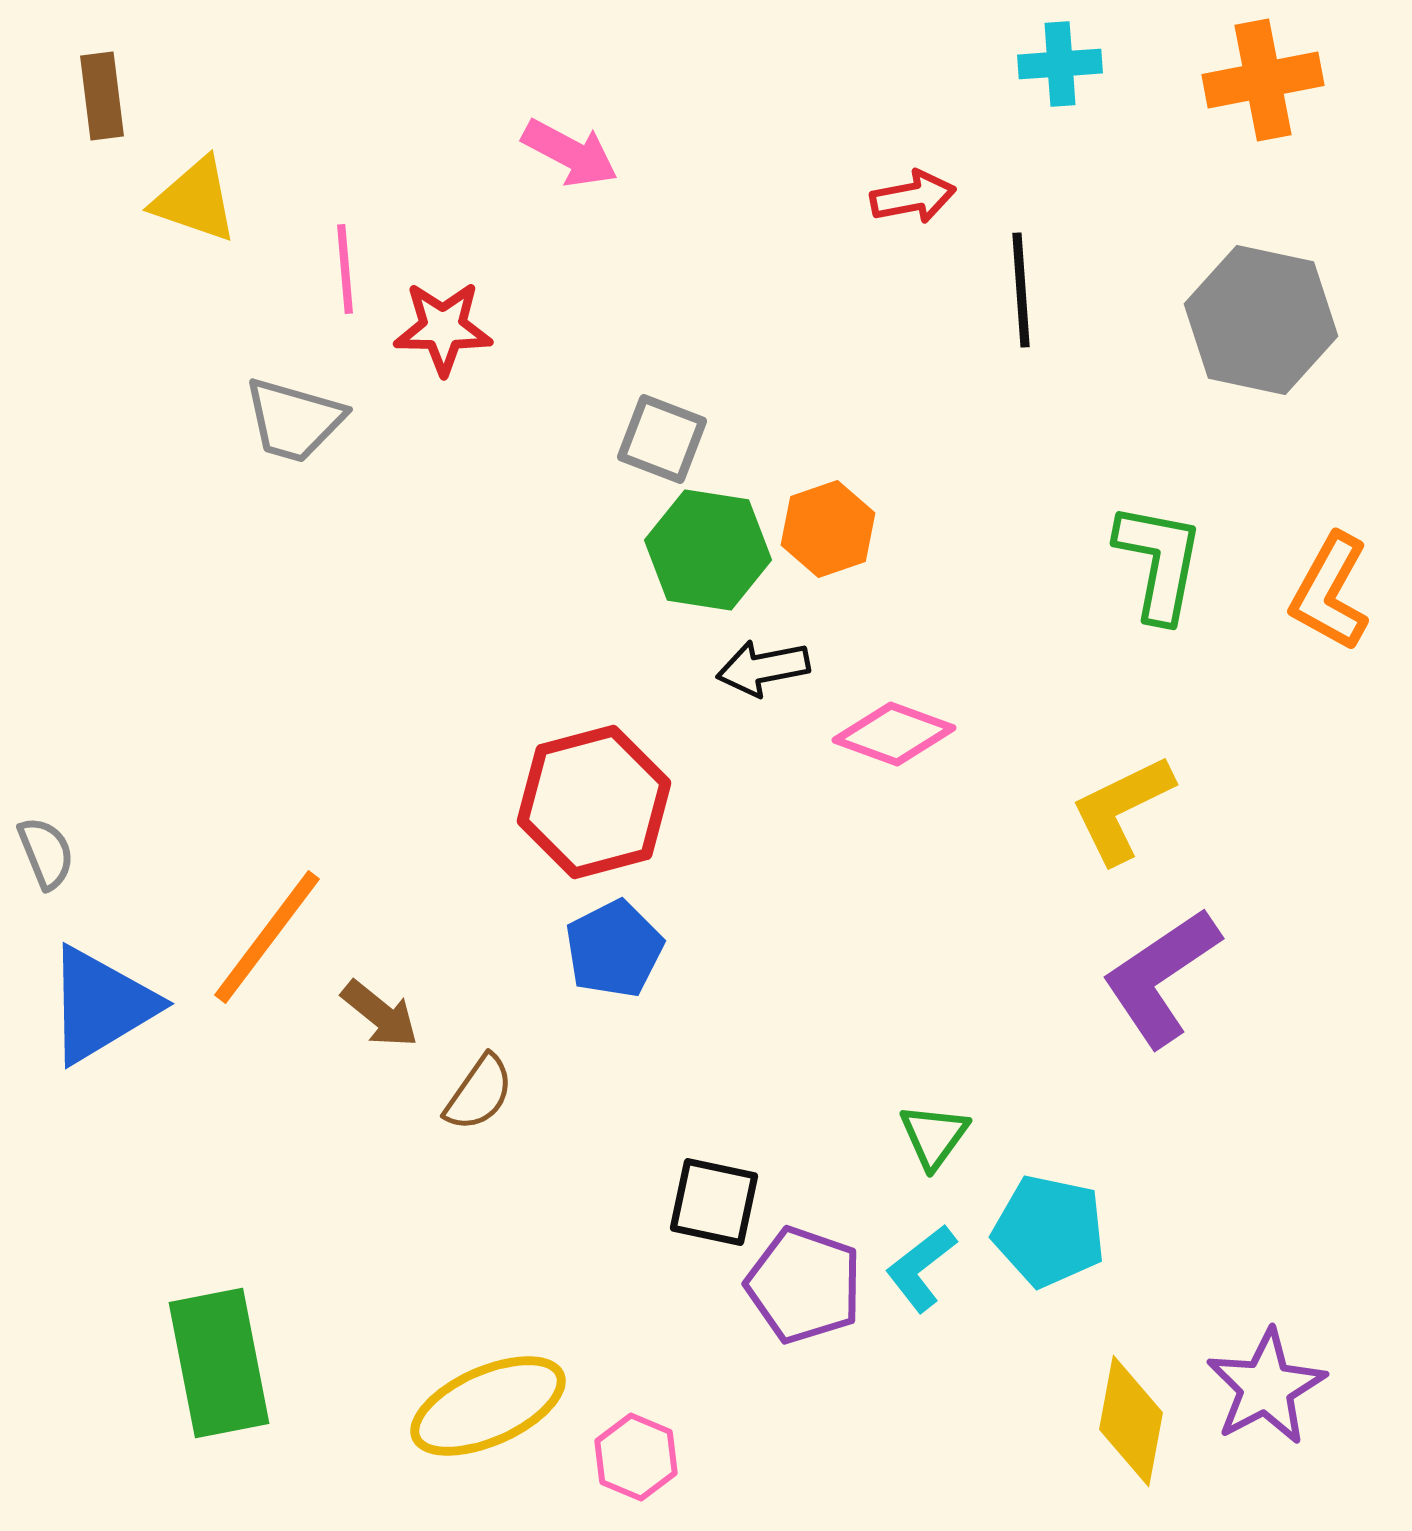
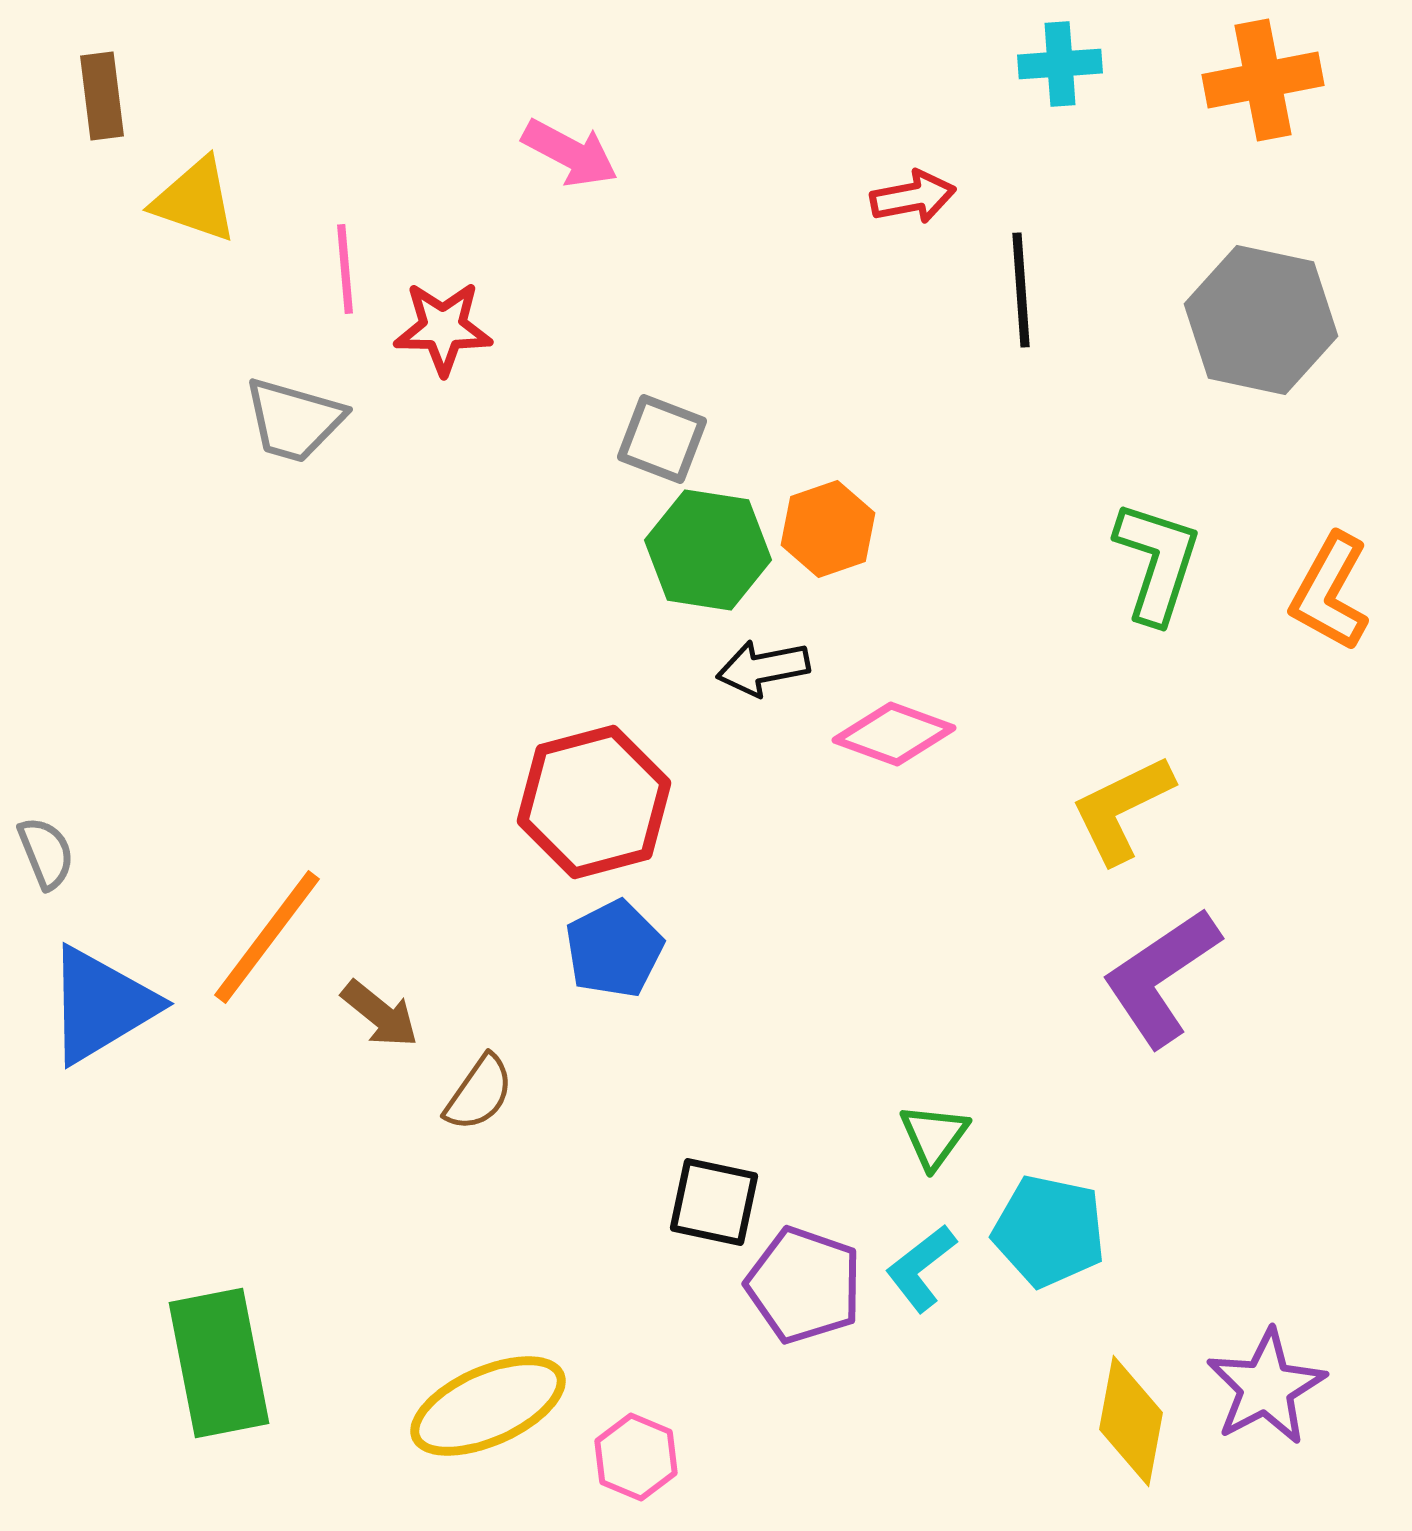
green L-shape: moved 2 px left; rotated 7 degrees clockwise
